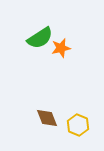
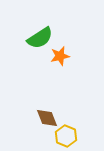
orange star: moved 1 px left, 8 px down
yellow hexagon: moved 12 px left, 11 px down
